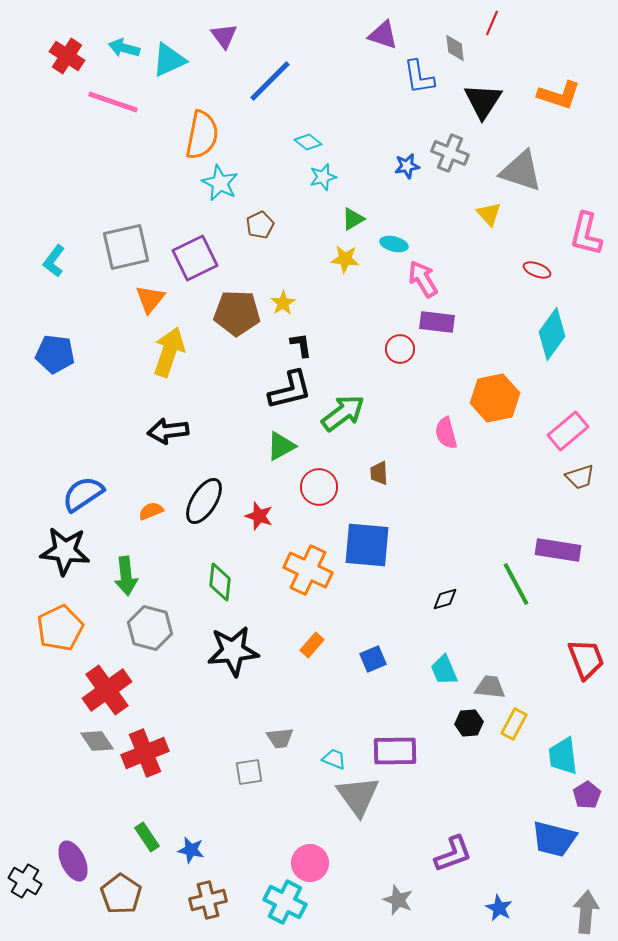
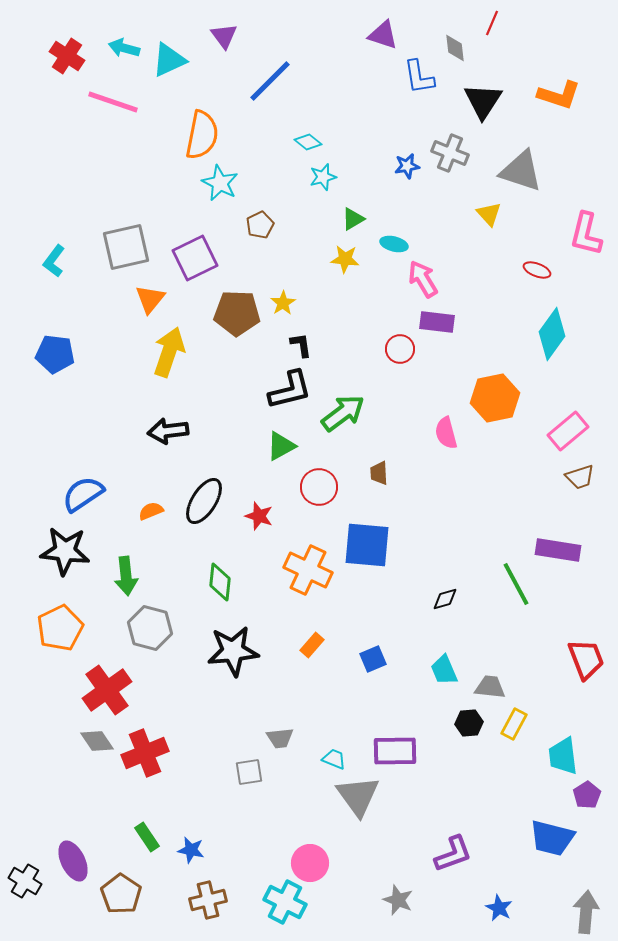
blue trapezoid at (554, 839): moved 2 px left, 1 px up
